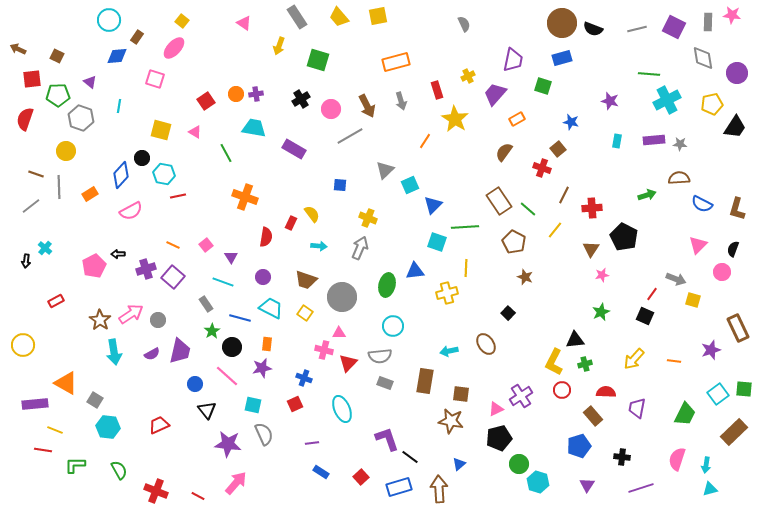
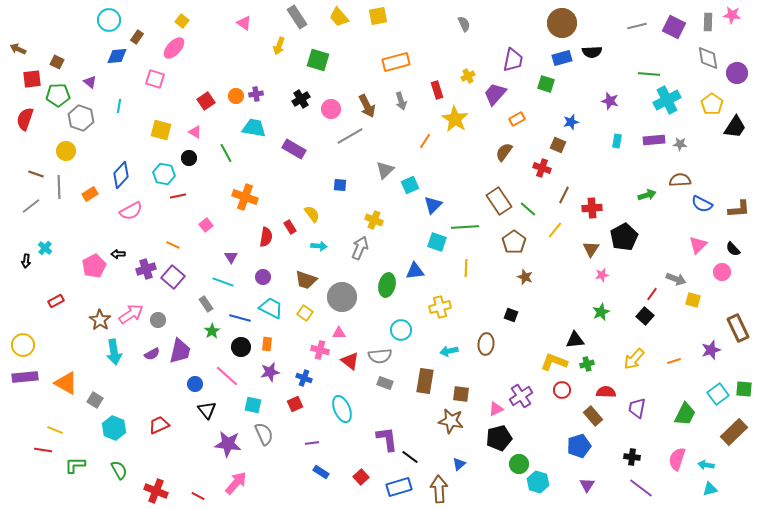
black semicircle at (593, 29): moved 1 px left, 23 px down; rotated 24 degrees counterclockwise
gray line at (637, 29): moved 3 px up
brown square at (57, 56): moved 6 px down
gray diamond at (703, 58): moved 5 px right
green square at (543, 86): moved 3 px right, 2 px up
orange circle at (236, 94): moved 2 px down
yellow pentagon at (712, 104): rotated 25 degrees counterclockwise
blue star at (571, 122): rotated 28 degrees counterclockwise
brown square at (558, 149): moved 4 px up; rotated 28 degrees counterclockwise
black circle at (142, 158): moved 47 px right
brown semicircle at (679, 178): moved 1 px right, 2 px down
brown L-shape at (737, 209): moved 2 px right; rotated 110 degrees counterclockwise
yellow cross at (368, 218): moved 6 px right, 2 px down
red rectangle at (291, 223): moved 1 px left, 4 px down; rotated 56 degrees counterclockwise
black pentagon at (624, 237): rotated 16 degrees clockwise
brown pentagon at (514, 242): rotated 10 degrees clockwise
pink square at (206, 245): moved 20 px up
black semicircle at (733, 249): rotated 63 degrees counterclockwise
yellow cross at (447, 293): moved 7 px left, 14 px down
black square at (508, 313): moved 3 px right, 2 px down; rotated 24 degrees counterclockwise
black square at (645, 316): rotated 18 degrees clockwise
cyan circle at (393, 326): moved 8 px right, 4 px down
brown ellipse at (486, 344): rotated 40 degrees clockwise
black circle at (232, 347): moved 9 px right
pink cross at (324, 350): moved 4 px left
orange line at (674, 361): rotated 24 degrees counterclockwise
yellow L-shape at (554, 362): rotated 84 degrees clockwise
red triangle at (348, 363): moved 2 px right, 2 px up; rotated 36 degrees counterclockwise
green cross at (585, 364): moved 2 px right
purple star at (262, 368): moved 8 px right, 4 px down
purple rectangle at (35, 404): moved 10 px left, 27 px up
cyan hexagon at (108, 427): moved 6 px right, 1 px down; rotated 15 degrees clockwise
purple L-shape at (387, 439): rotated 12 degrees clockwise
black cross at (622, 457): moved 10 px right
cyan arrow at (706, 465): rotated 91 degrees clockwise
purple line at (641, 488): rotated 55 degrees clockwise
